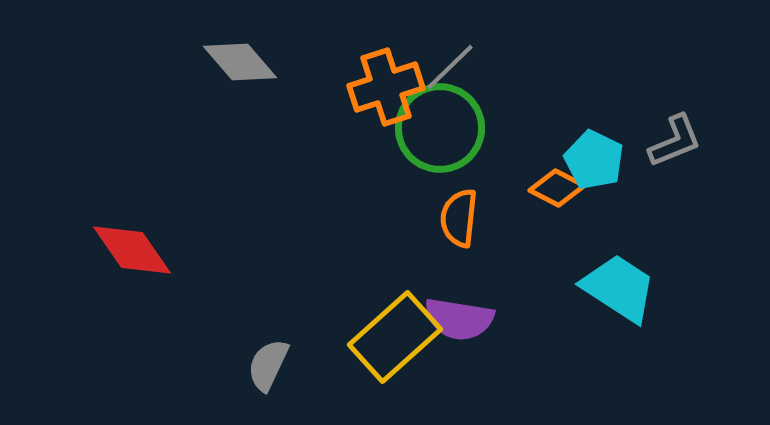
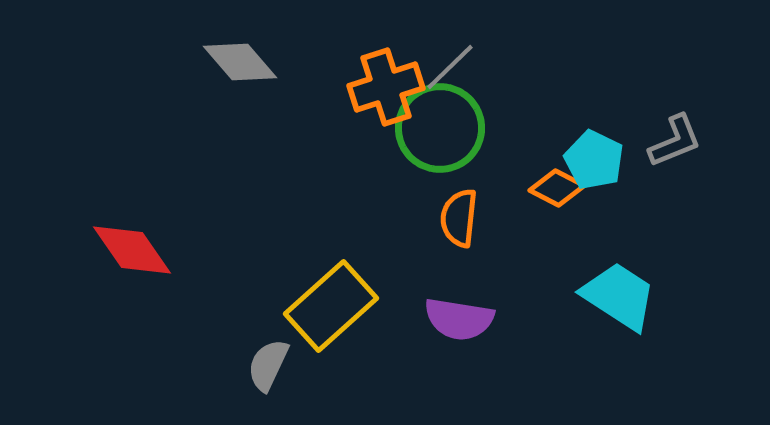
cyan trapezoid: moved 8 px down
yellow rectangle: moved 64 px left, 31 px up
